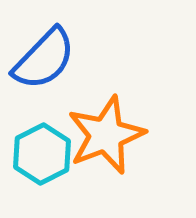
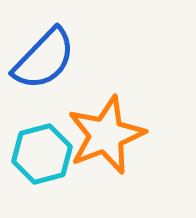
cyan hexagon: rotated 12 degrees clockwise
